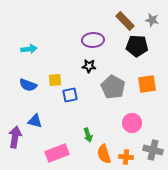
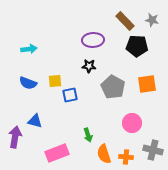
yellow square: moved 1 px down
blue semicircle: moved 2 px up
